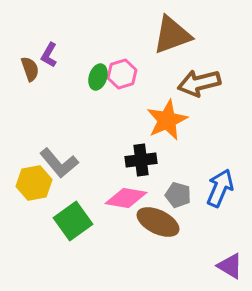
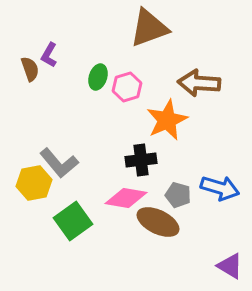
brown triangle: moved 23 px left, 7 px up
pink hexagon: moved 5 px right, 13 px down
brown arrow: rotated 18 degrees clockwise
blue arrow: rotated 84 degrees clockwise
